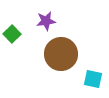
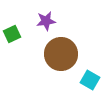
green square: rotated 18 degrees clockwise
cyan square: moved 3 px left, 1 px down; rotated 18 degrees clockwise
